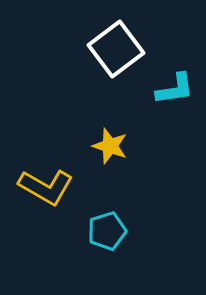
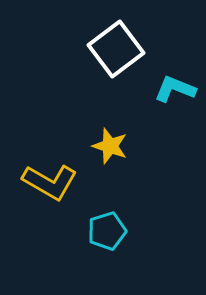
cyan L-shape: rotated 150 degrees counterclockwise
yellow L-shape: moved 4 px right, 5 px up
